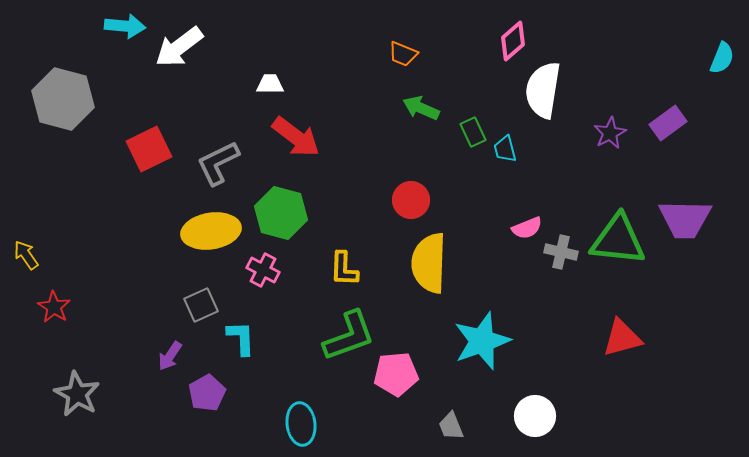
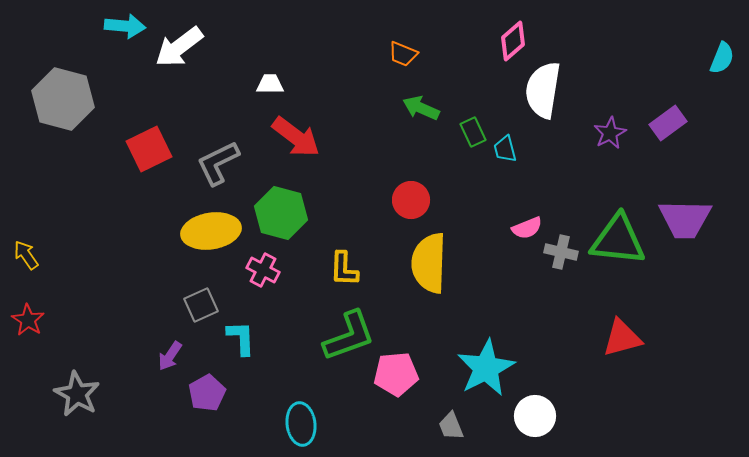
red star: moved 26 px left, 13 px down
cyan star: moved 4 px right, 27 px down; rotated 8 degrees counterclockwise
